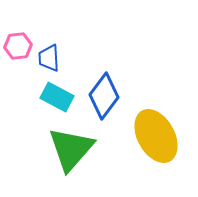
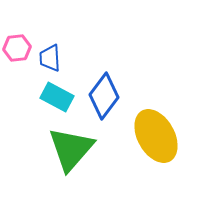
pink hexagon: moved 1 px left, 2 px down
blue trapezoid: moved 1 px right
